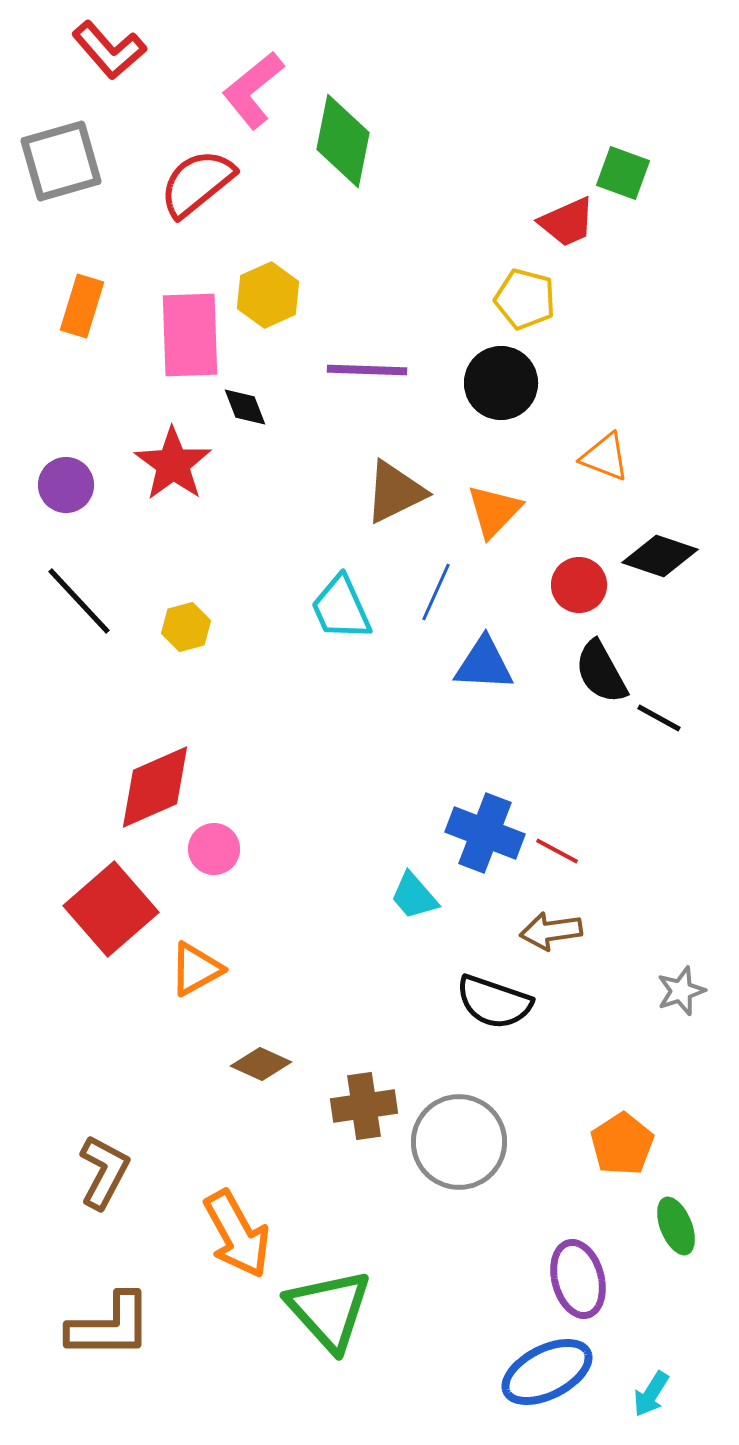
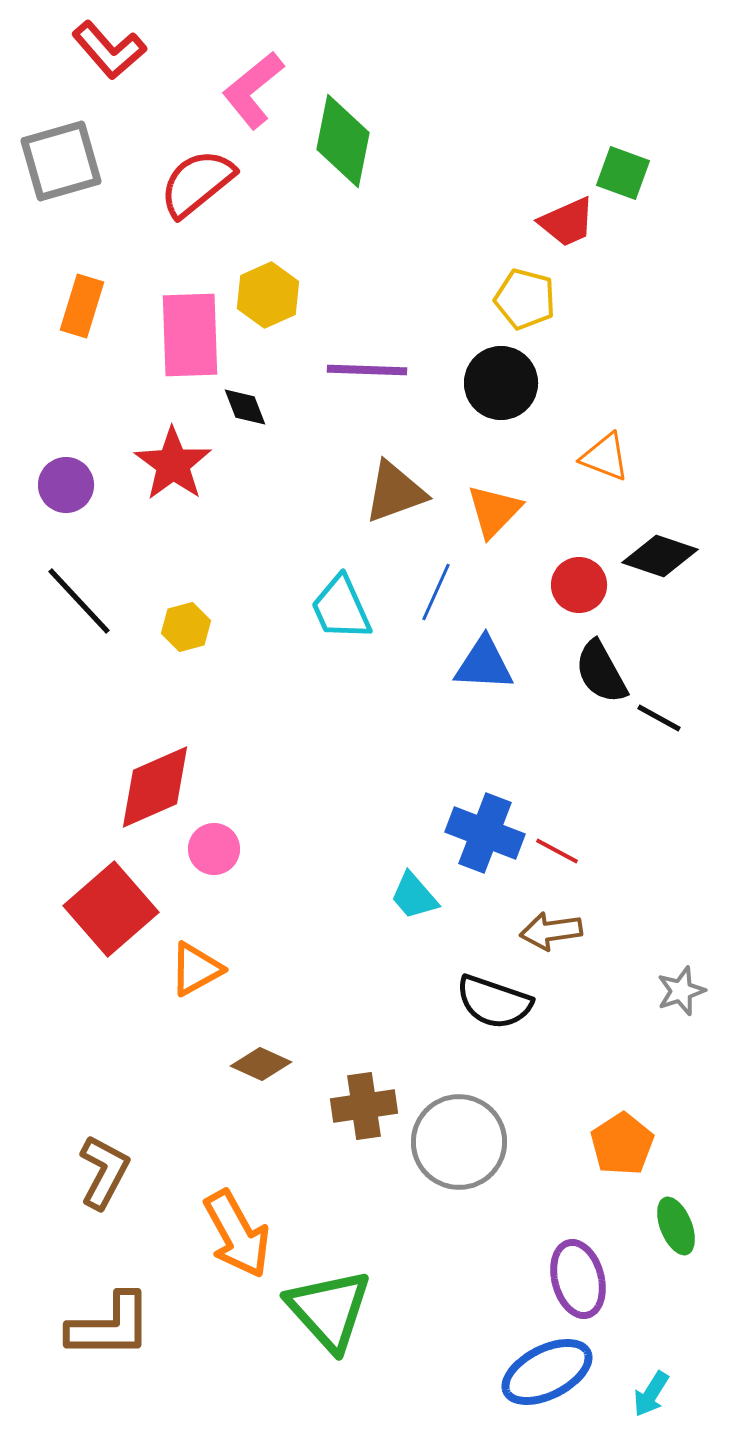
brown triangle at (395, 492): rotated 6 degrees clockwise
